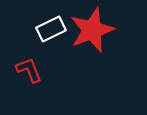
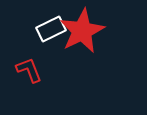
red star: moved 10 px left, 1 px down; rotated 6 degrees counterclockwise
